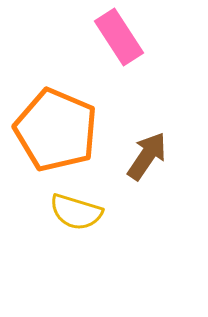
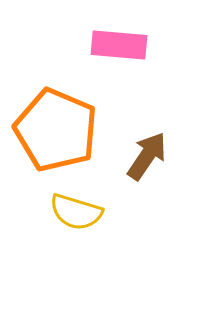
pink rectangle: moved 8 px down; rotated 52 degrees counterclockwise
